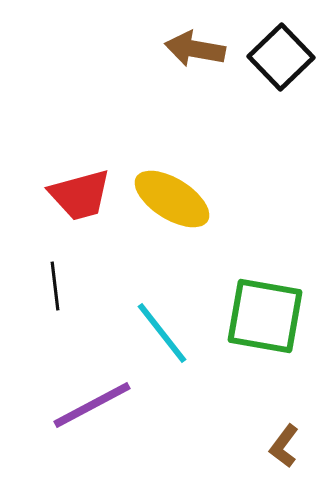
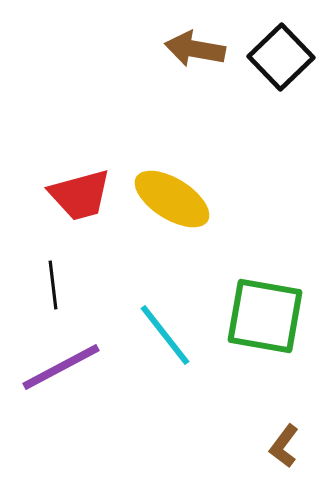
black line: moved 2 px left, 1 px up
cyan line: moved 3 px right, 2 px down
purple line: moved 31 px left, 38 px up
